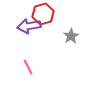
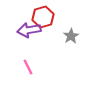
red hexagon: moved 3 px down
purple arrow: moved 4 px down
